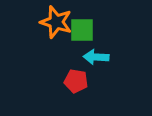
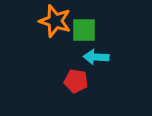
orange star: moved 1 px left, 1 px up
green square: moved 2 px right
